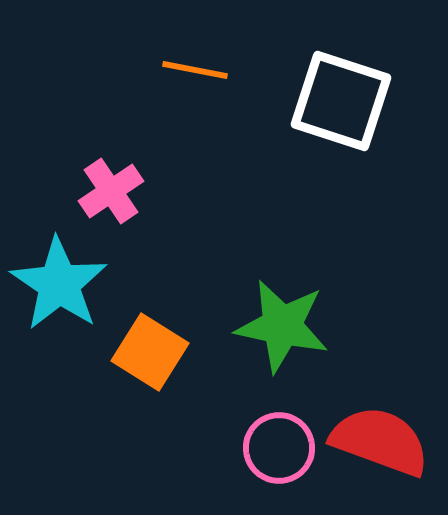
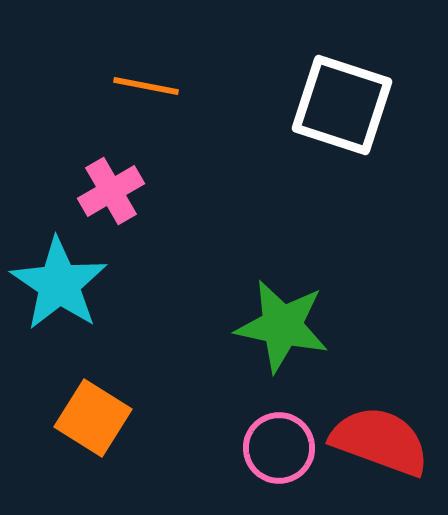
orange line: moved 49 px left, 16 px down
white square: moved 1 px right, 4 px down
pink cross: rotated 4 degrees clockwise
orange square: moved 57 px left, 66 px down
